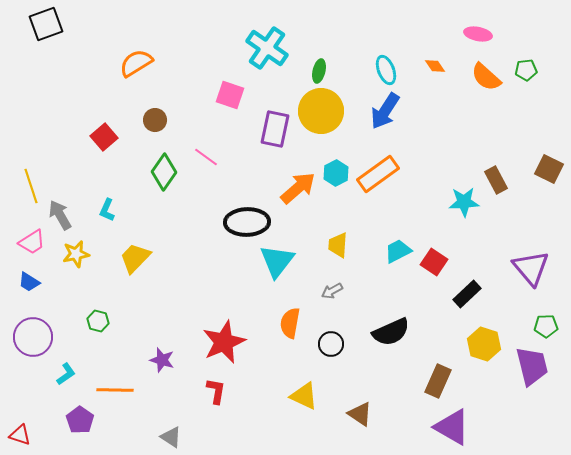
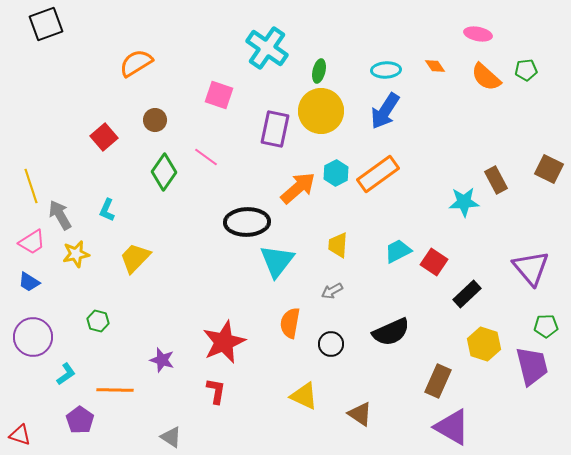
cyan ellipse at (386, 70): rotated 72 degrees counterclockwise
pink square at (230, 95): moved 11 px left
